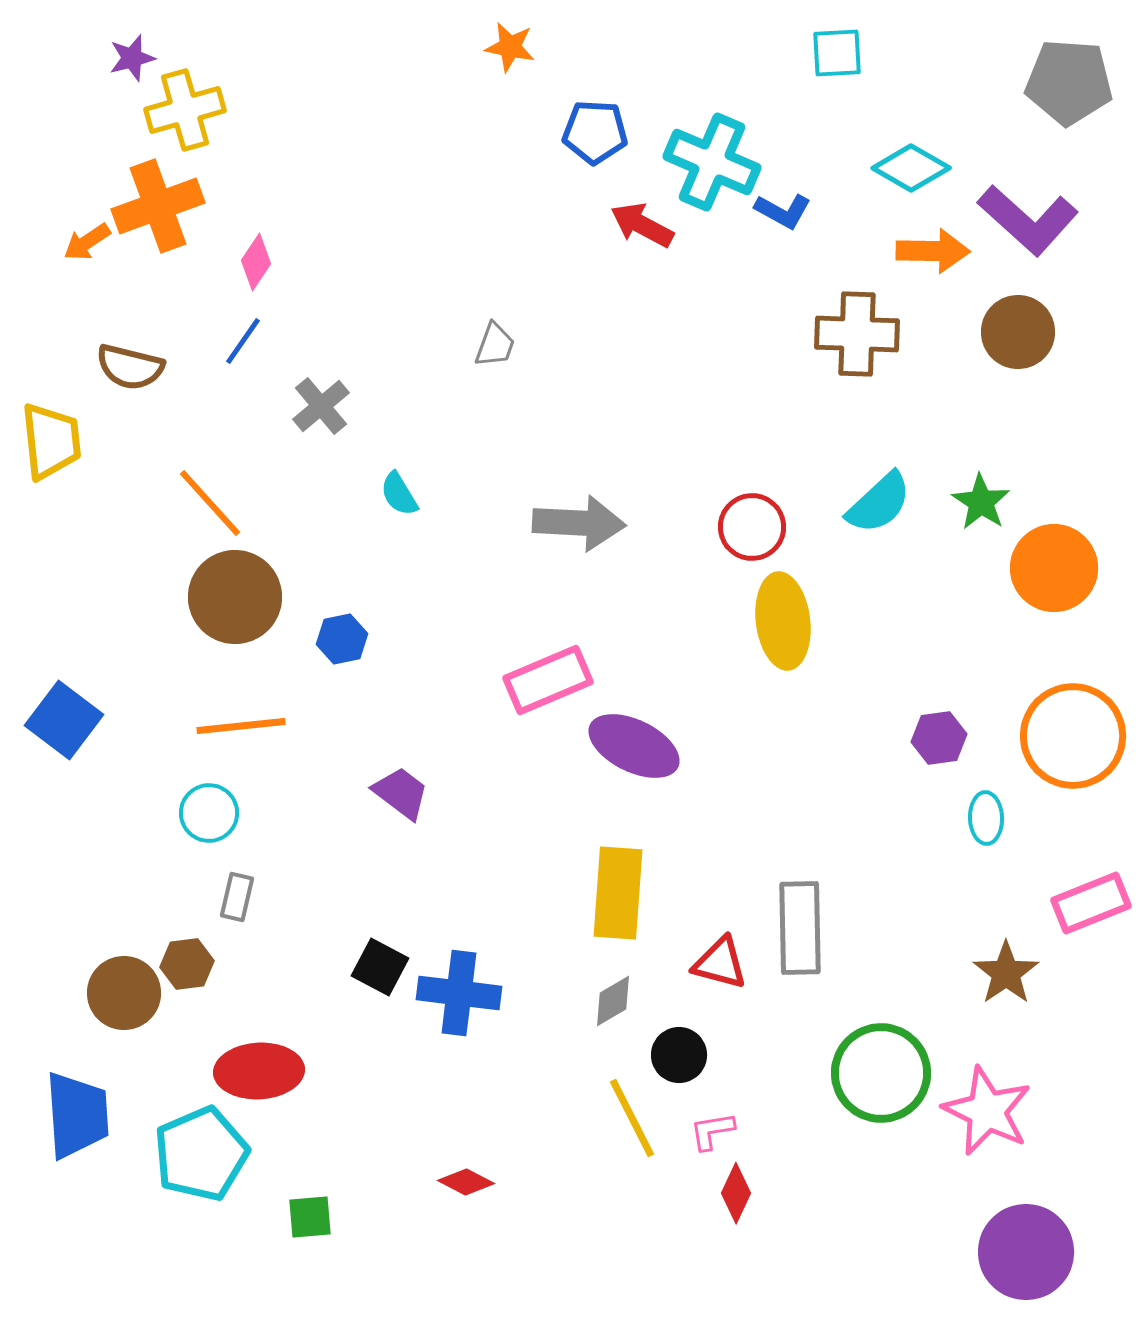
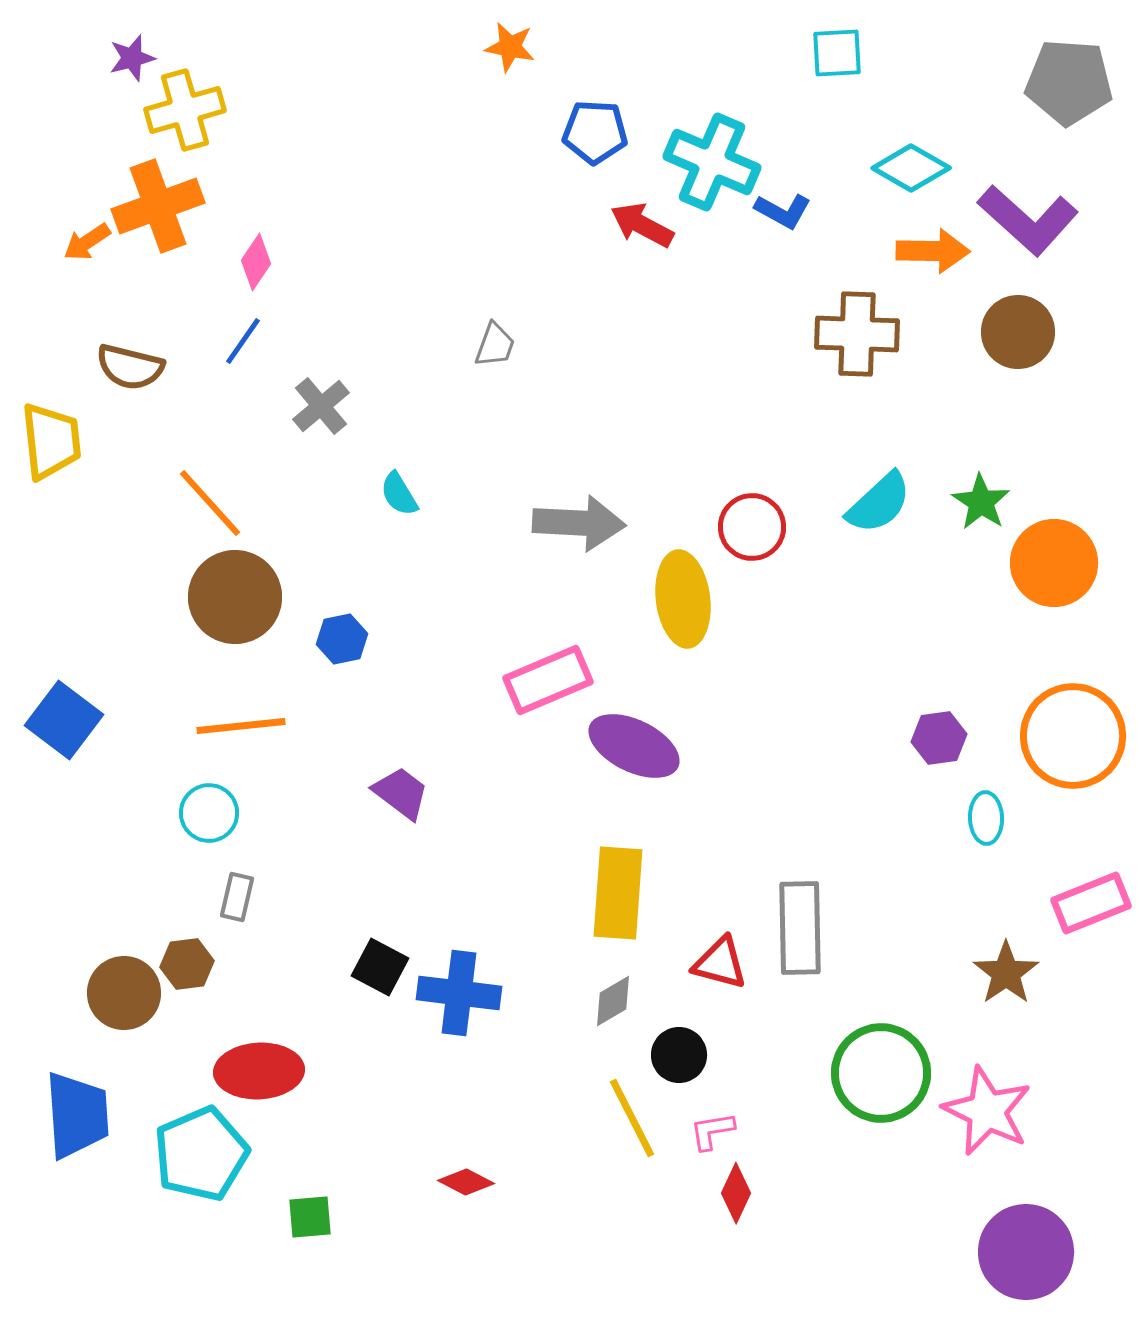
orange circle at (1054, 568): moved 5 px up
yellow ellipse at (783, 621): moved 100 px left, 22 px up
